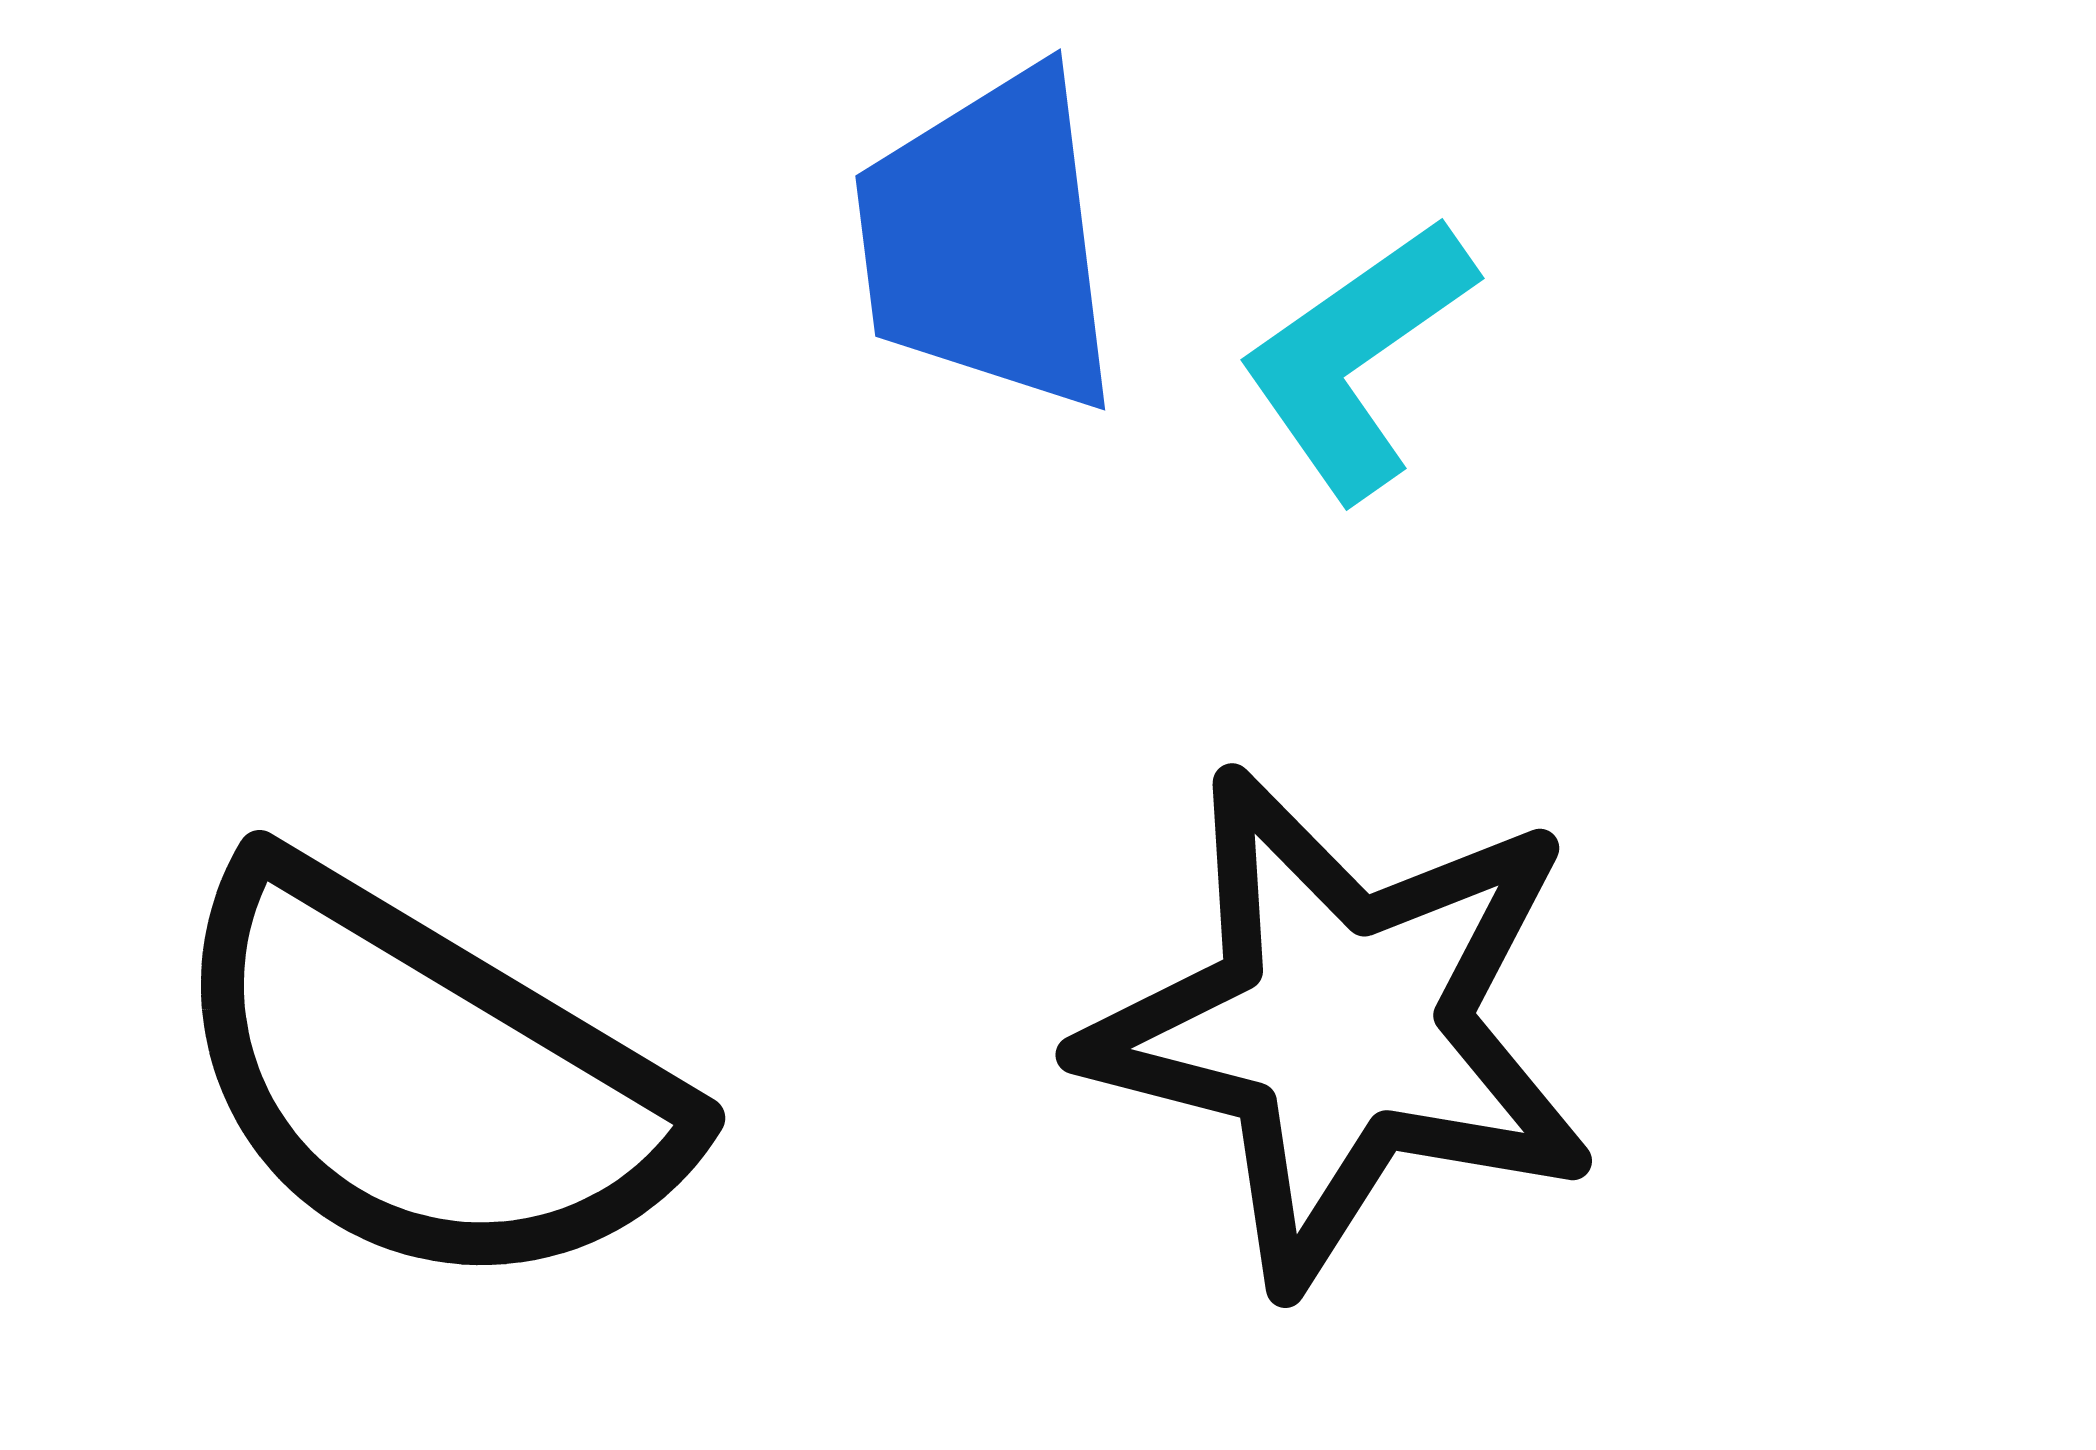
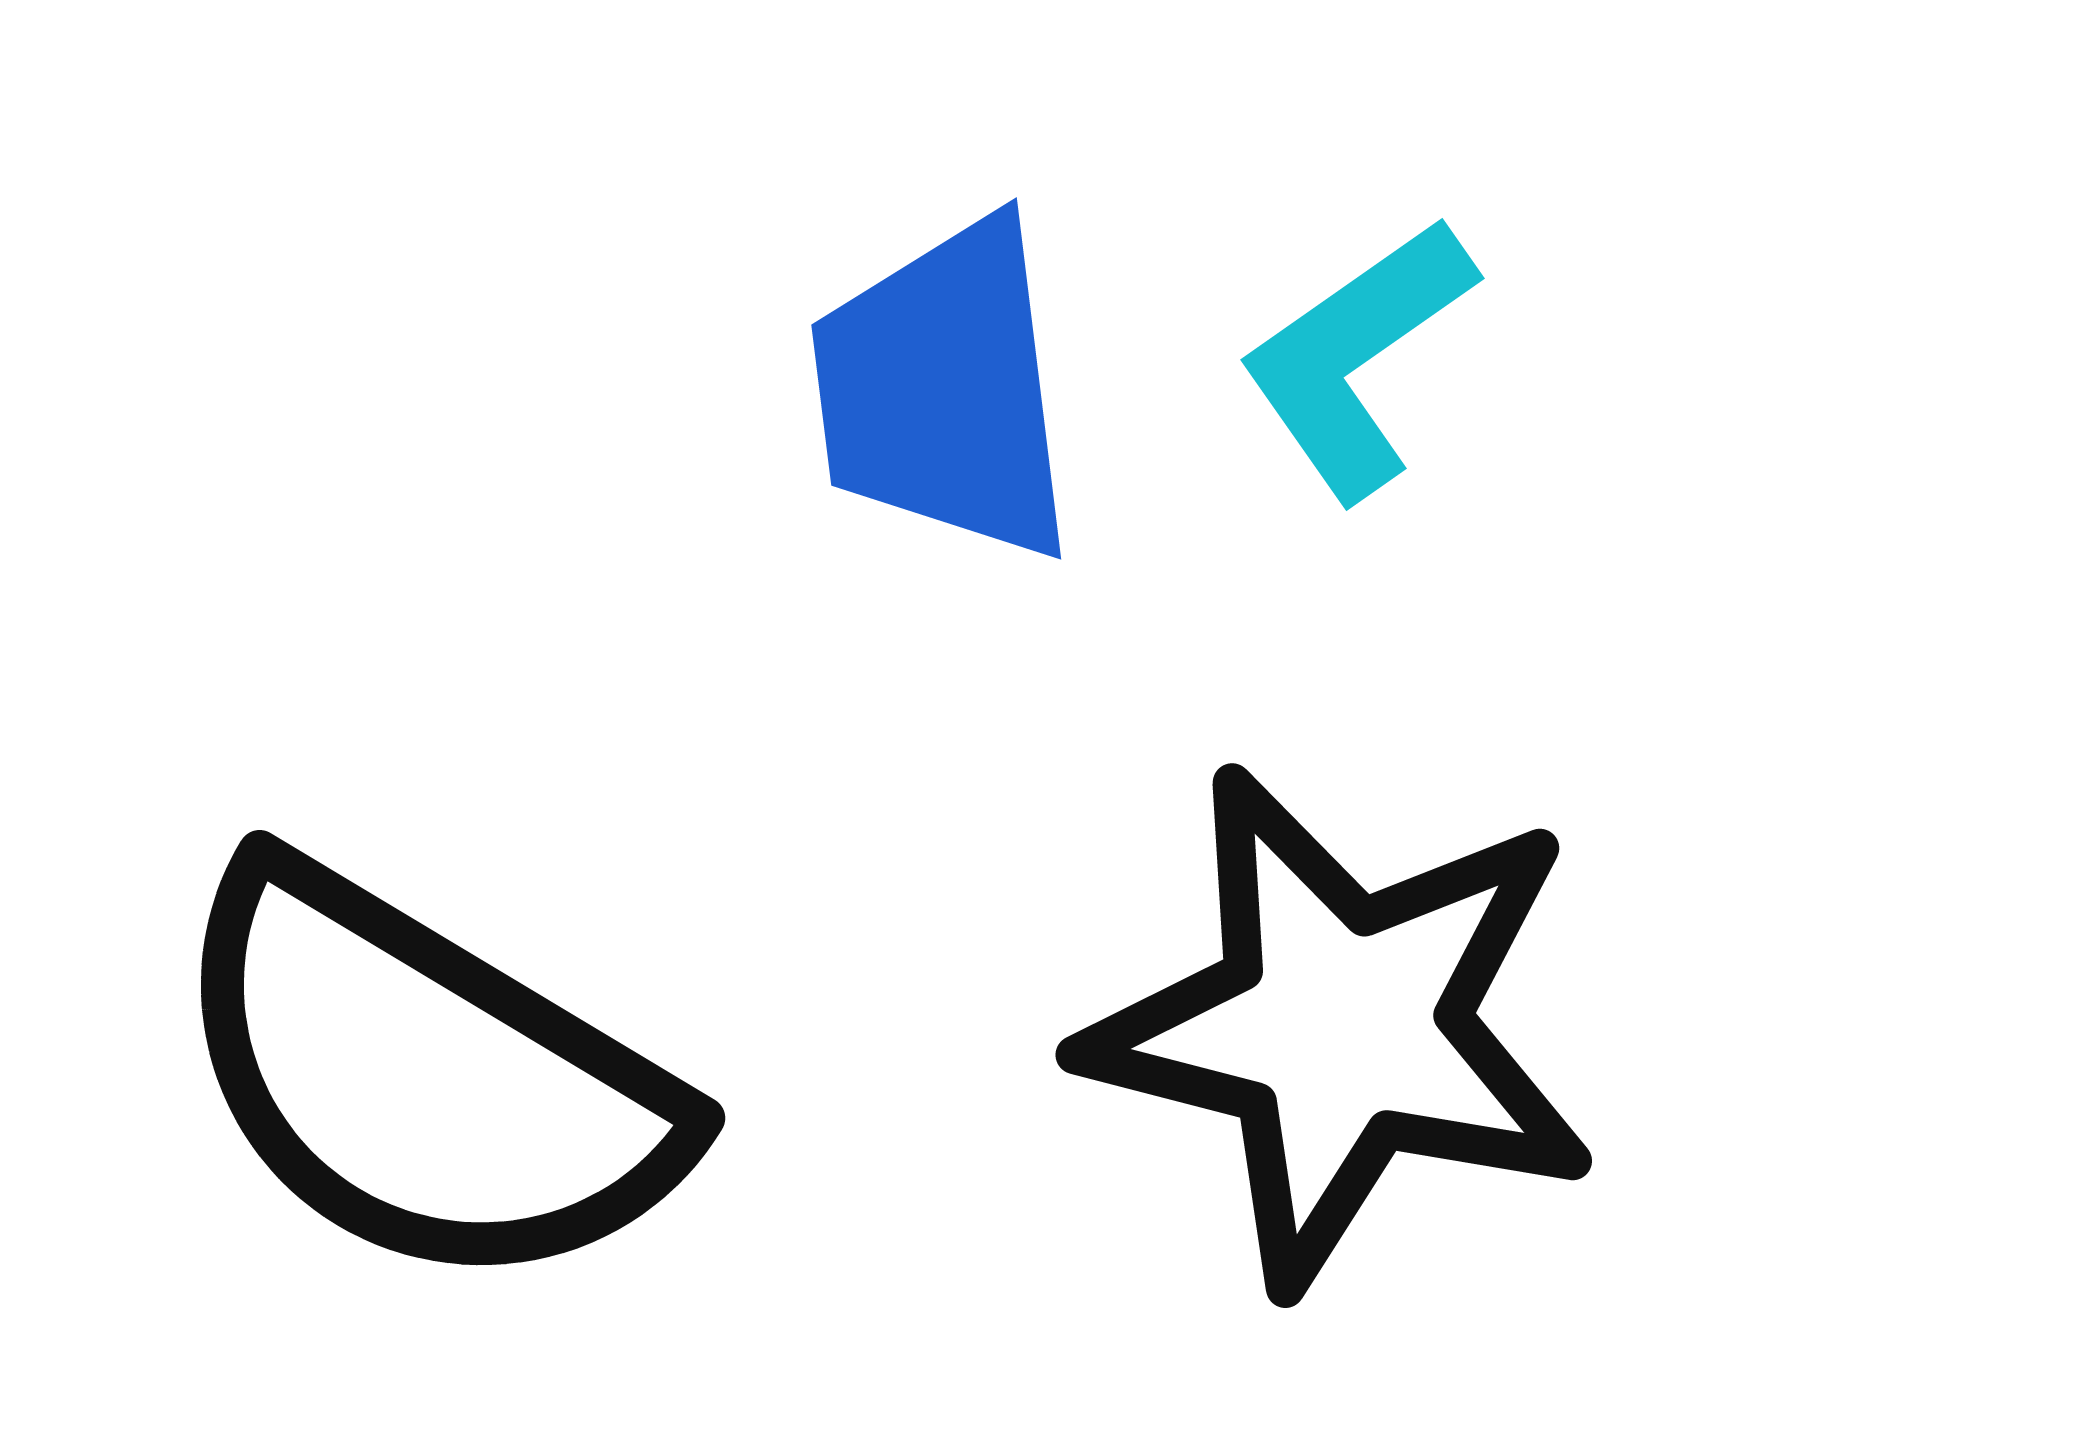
blue trapezoid: moved 44 px left, 149 px down
